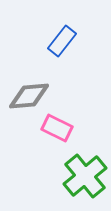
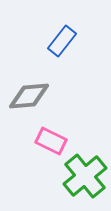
pink rectangle: moved 6 px left, 13 px down
